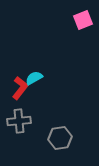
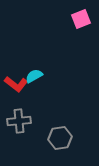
pink square: moved 2 px left, 1 px up
cyan semicircle: moved 2 px up
red L-shape: moved 4 px left, 4 px up; rotated 90 degrees clockwise
